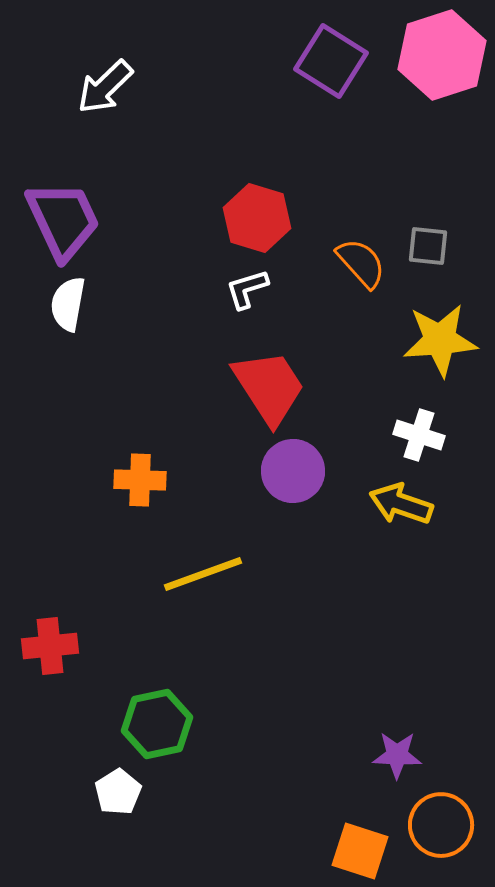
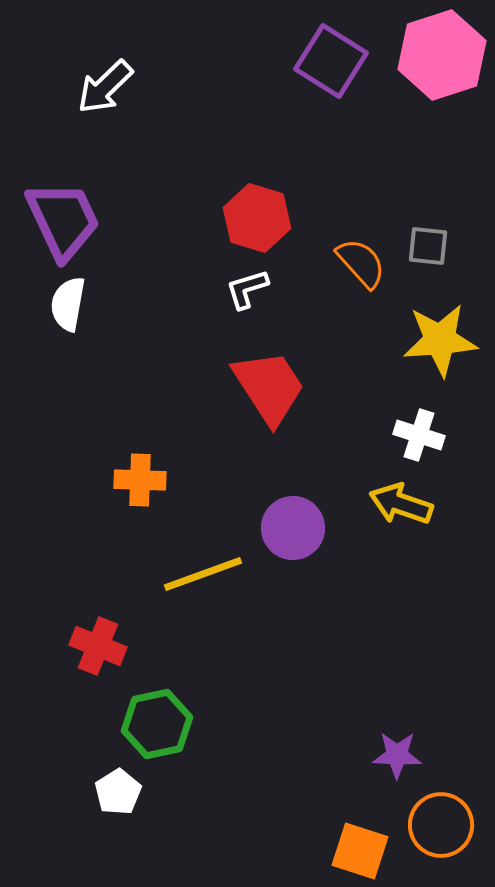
purple circle: moved 57 px down
red cross: moved 48 px right; rotated 28 degrees clockwise
